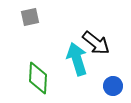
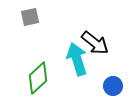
black arrow: moved 1 px left
green diamond: rotated 44 degrees clockwise
